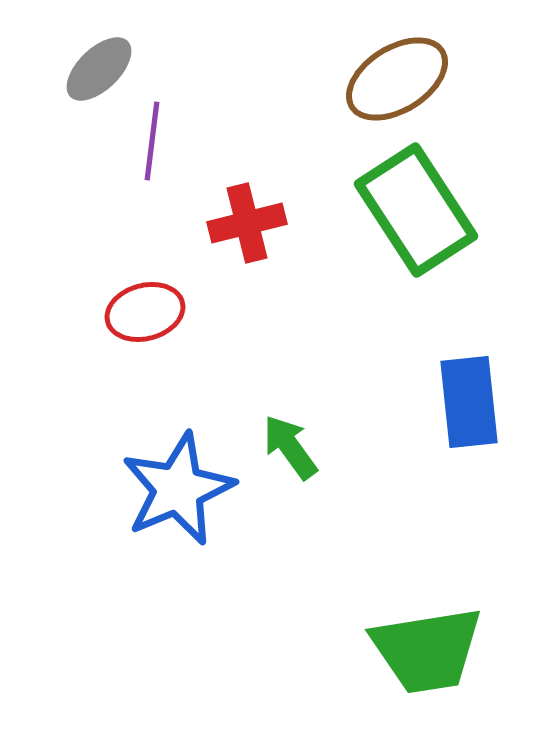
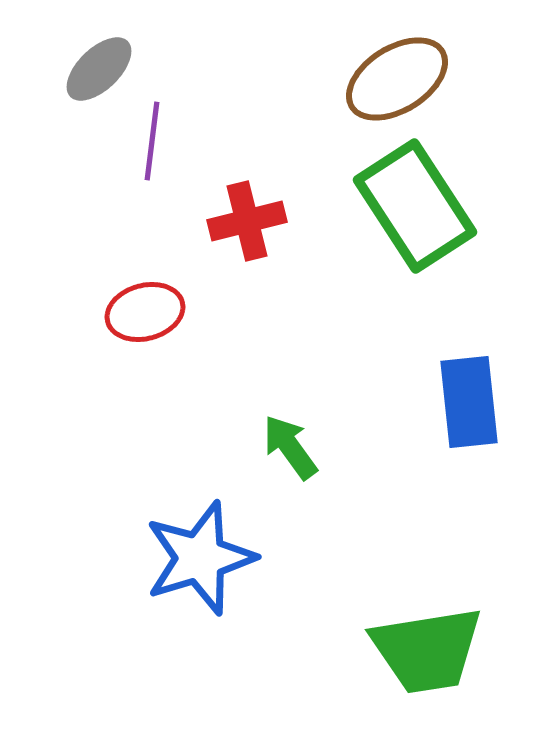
green rectangle: moved 1 px left, 4 px up
red cross: moved 2 px up
blue star: moved 22 px right, 69 px down; rotated 6 degrees clockwise
